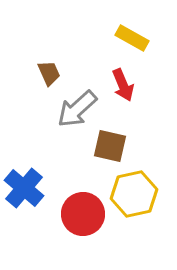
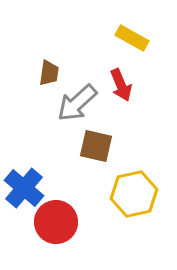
brown trapezoid: rotated 32 degrees clockwise
red arrow: moved 2 px left
gray arrow: moved 6 px up
brown square: moved 14 px left
red circle: moved 27 px left, 8 px down
